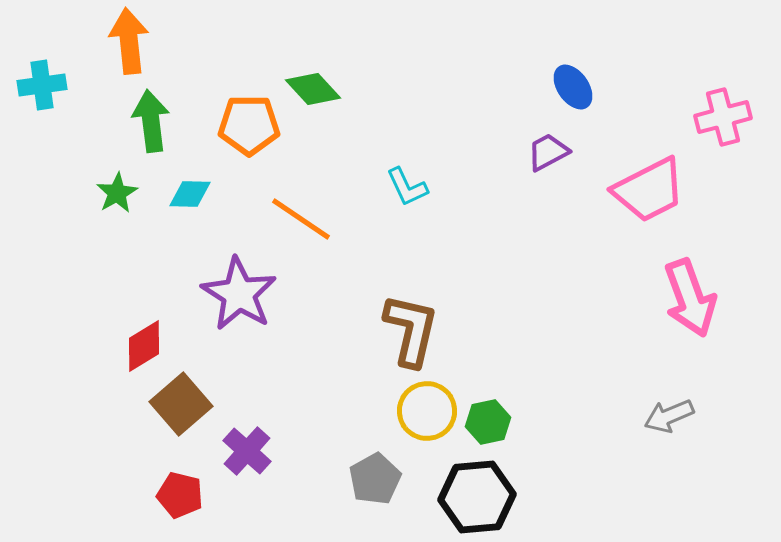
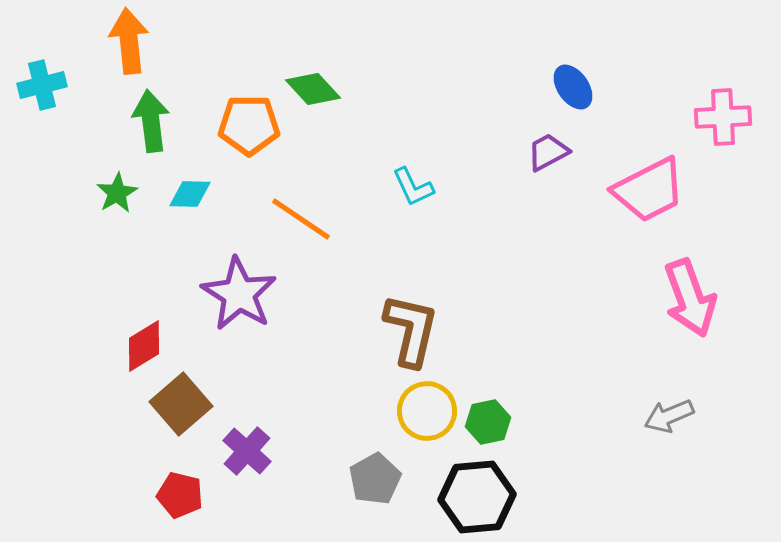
cyan cross: rotated 6 degrees counterclockwise
pink cross: rotated 12 degrees clockwise
cyan L-shape: moved 6 px right
